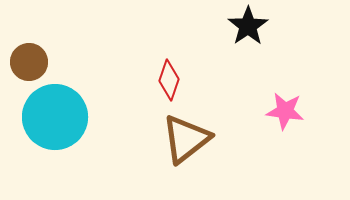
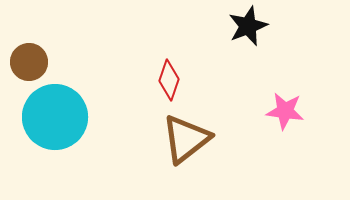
black star: rotated 12 degrees clockwise
